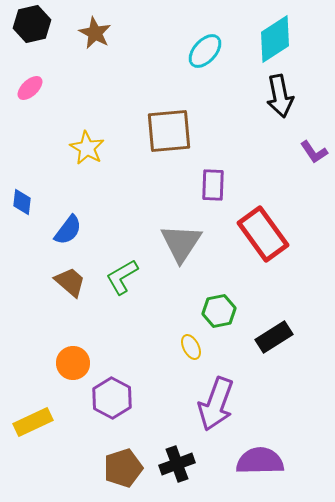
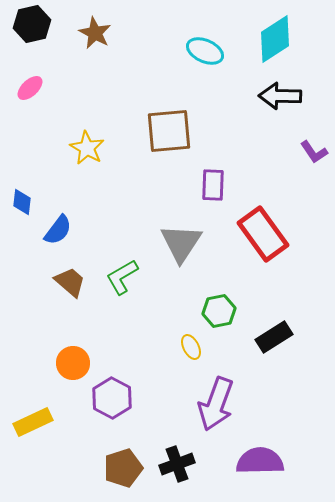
cyan ellipse: rotated 72 degrees clockwise
black arrow: rotated 102 degrees clockwise
blue semicircle: moved 10 px left
